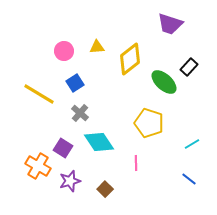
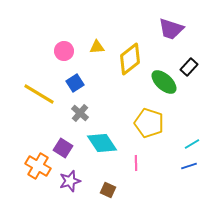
purple trapezoid: moved 1 px right, 5 px down
cyan diamond: moved 3 px right, 1 px down
blue line: moved 13 px up; rotated 56 degrees counterclockwise
brown square: moved 3 px right, 1 px down; rotated 21 degrees counterclockwise
